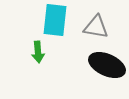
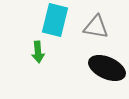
cyan rectangle: rotated 8 degrees clockwise
black ellipse: moved 3 px down
